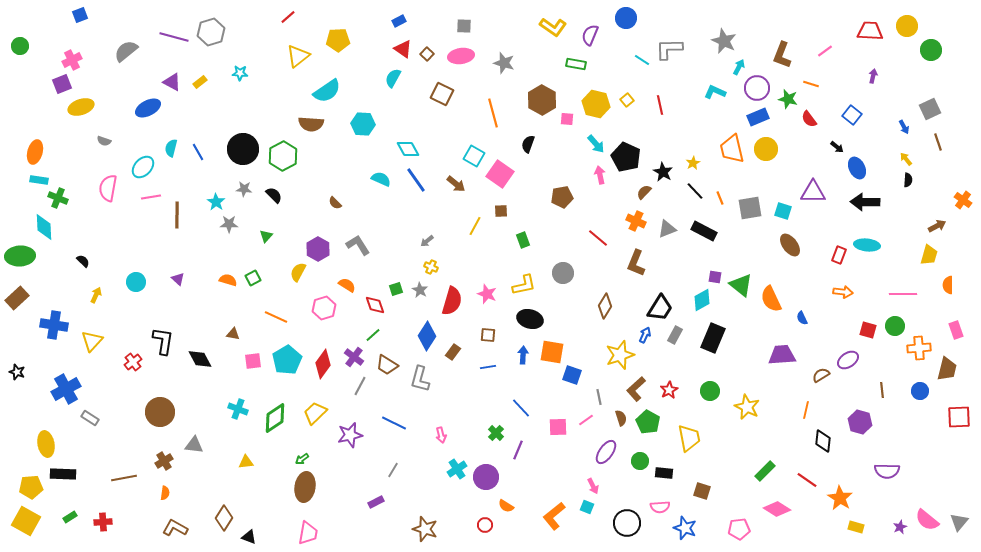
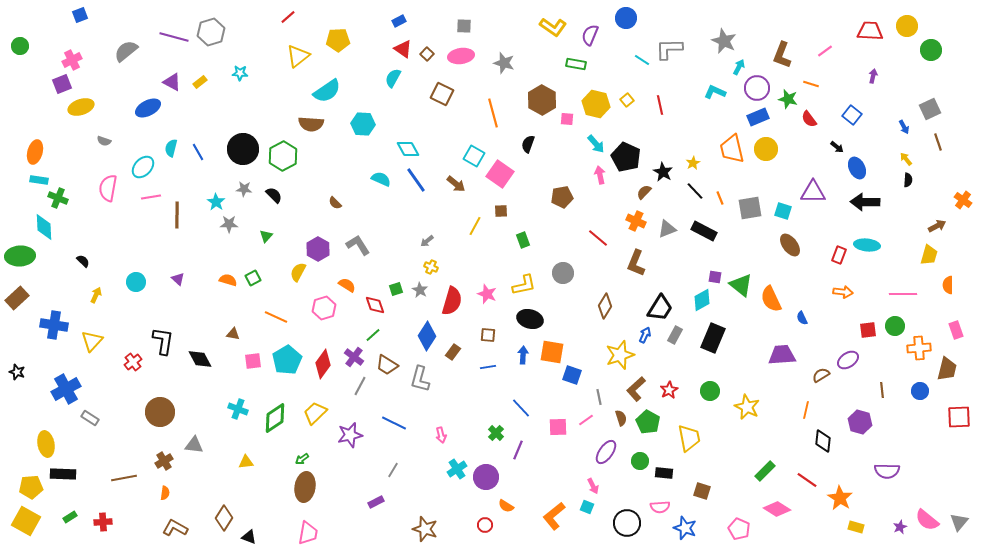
red square at (868, 330): rotated 24 degrees counterclockwise
pink pentagon at (739, 529): rotated 30 degrees clockwise
